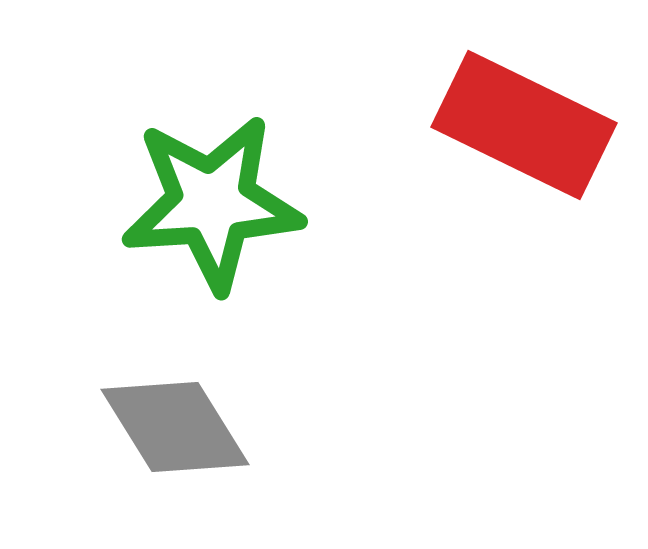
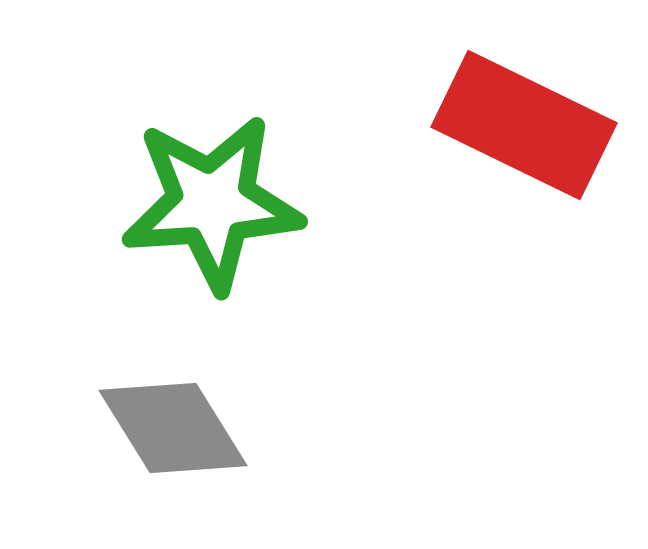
gray diamond: moved 2 px left, 1 px down
